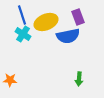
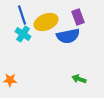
green arrow: rotated 104 degrees clockwise
